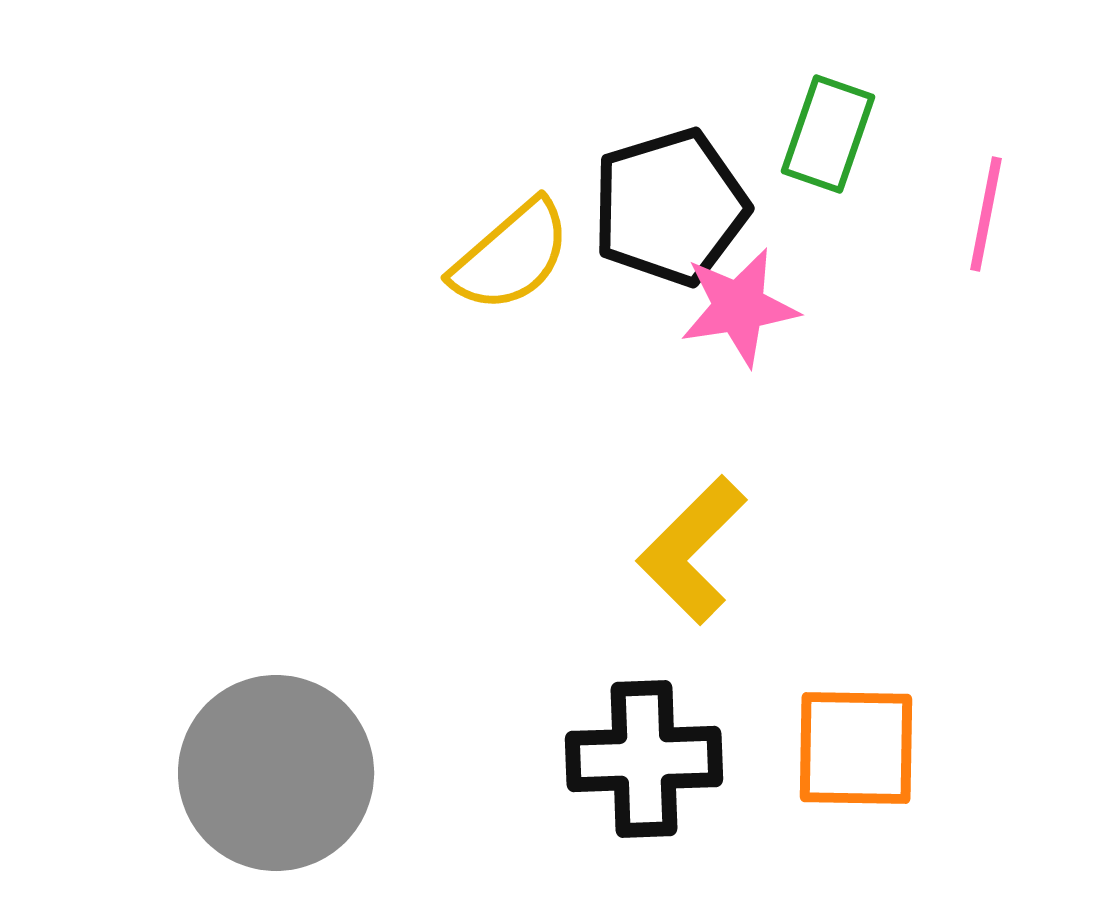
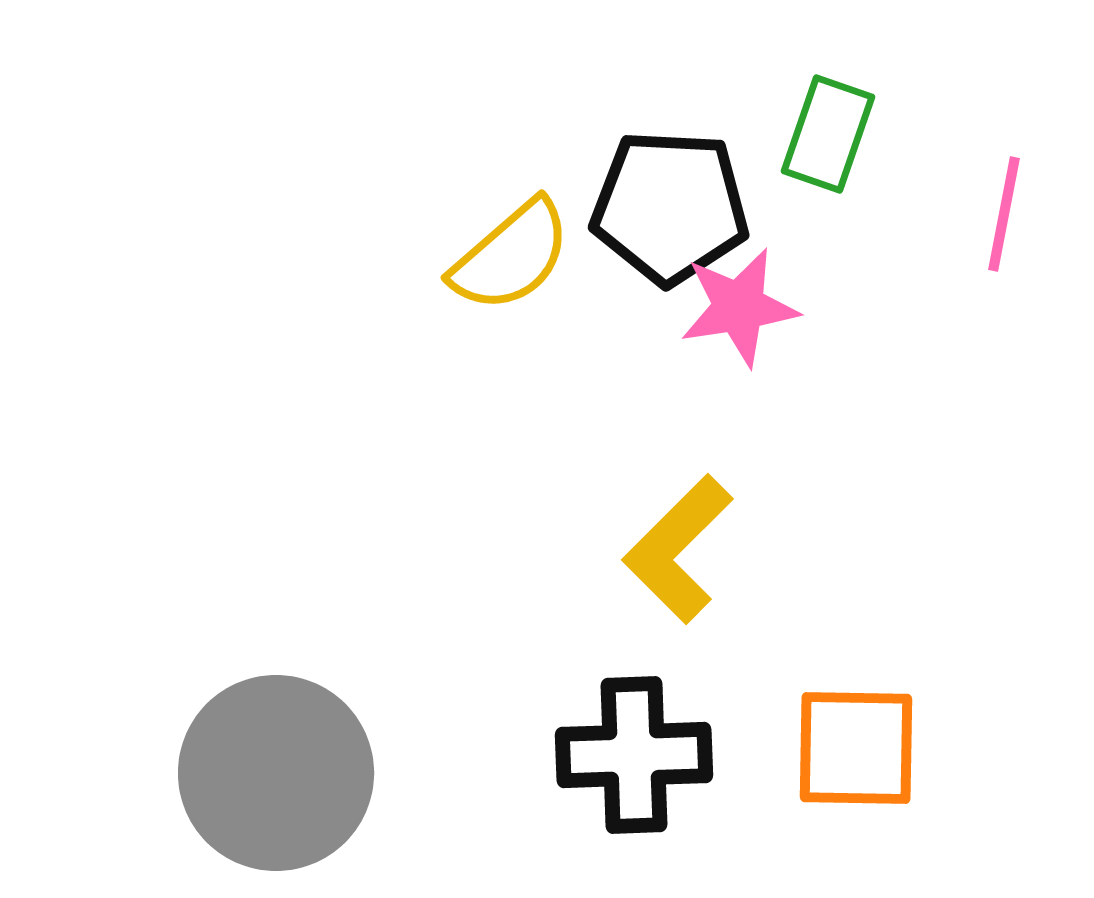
black pentagon: rotated 20 degrees clockwise
pink line: moved 18 px right
yellow L-shape: moved 14 px left, 1 px up
black cross: moved 10 px left, 4 px up
